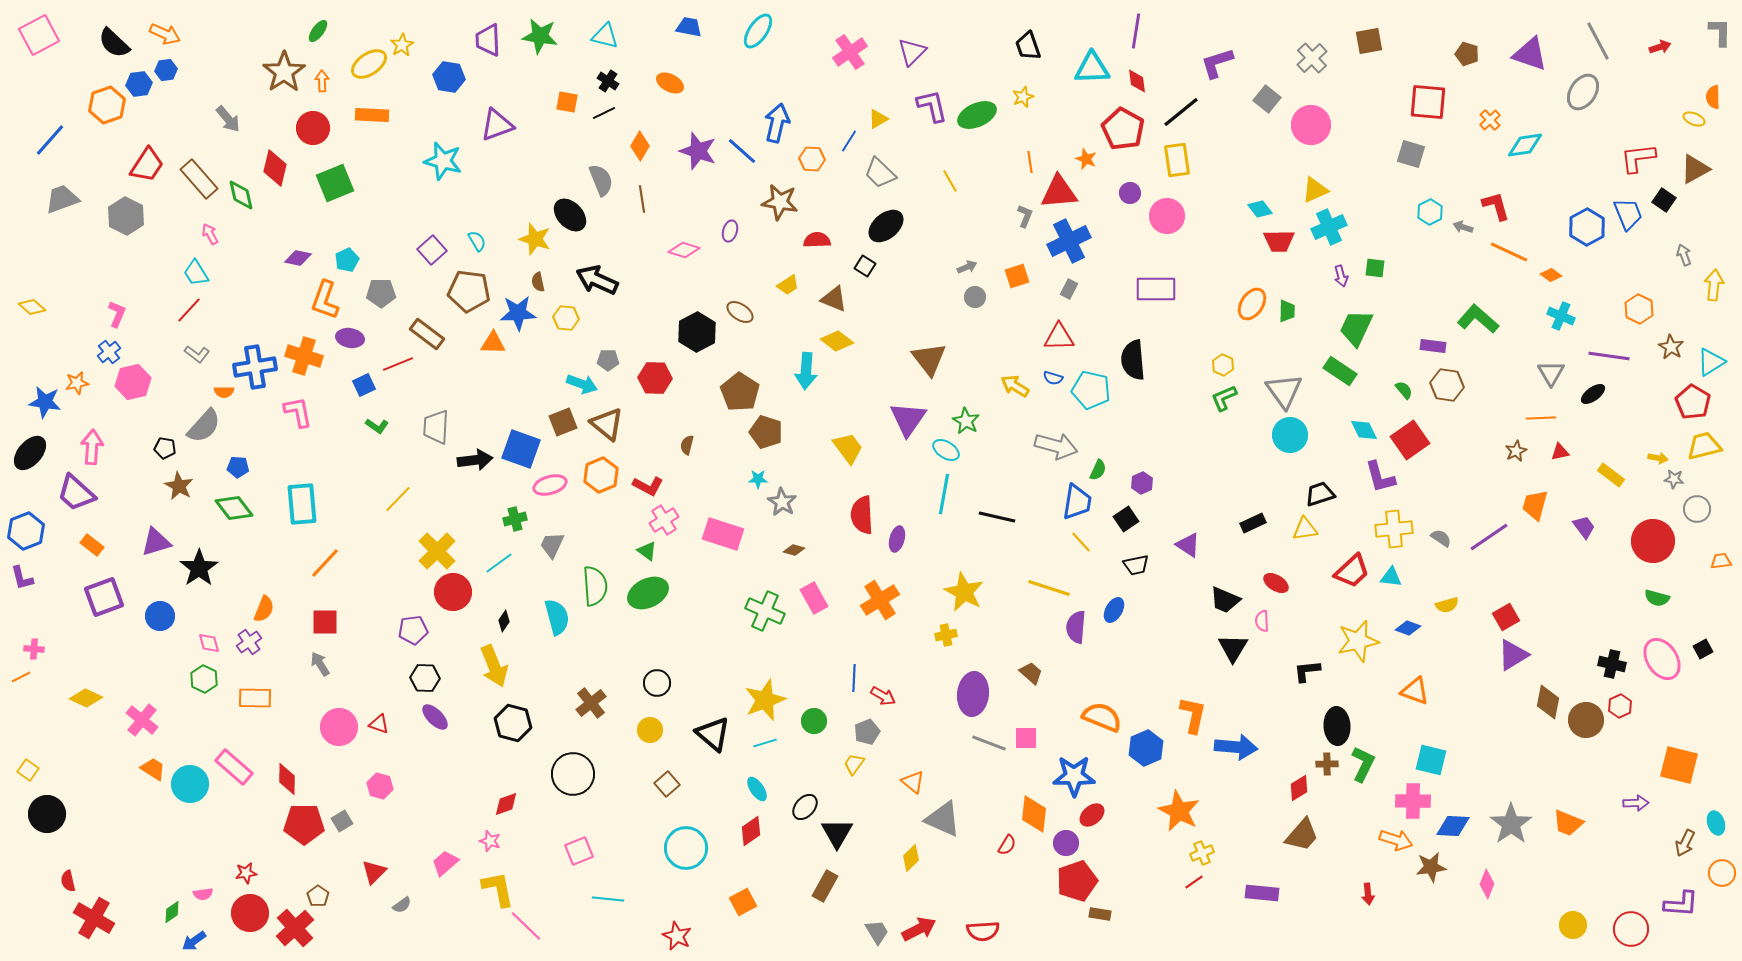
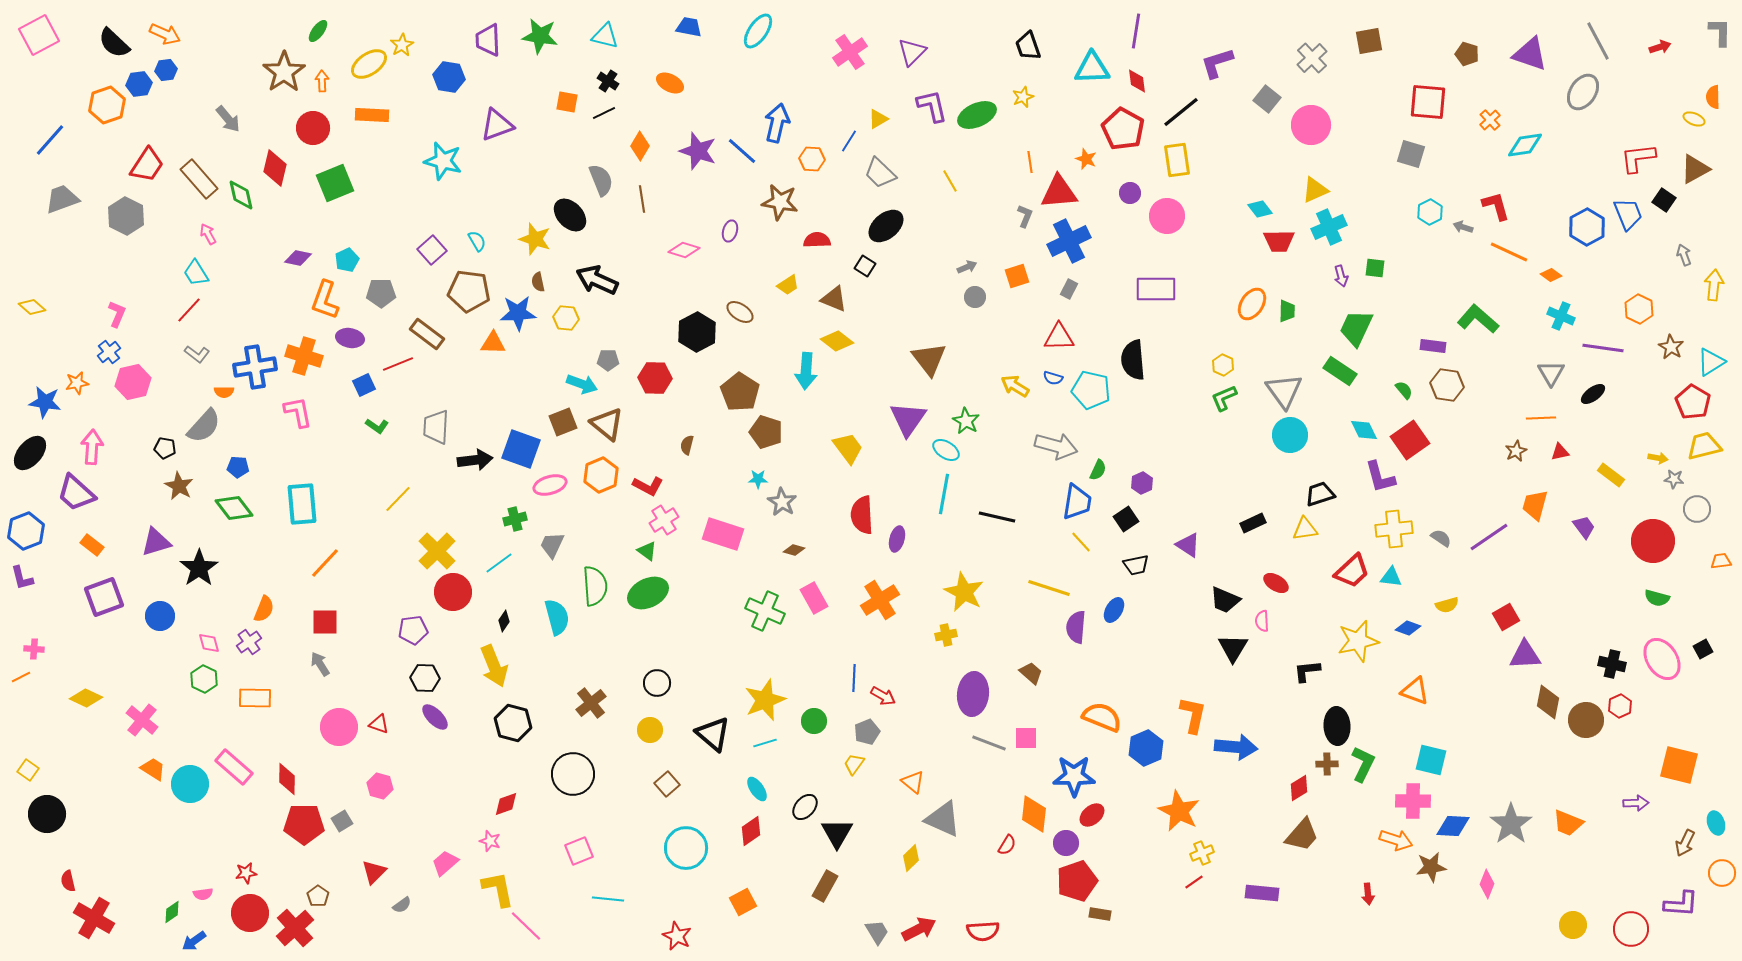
pink arrow at (210, 234): moved 2 px left
purple line at (1609, 356): moved 6 px left, 8 px up
purple triangle at (1513, 655): moved 12 px right; rotated 28 degrees clockwise
